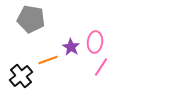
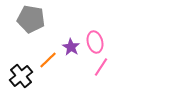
pink ellipse: rotated 20 degrees counterclockwise
orange line: rotated 24 degrees counterclockwise
